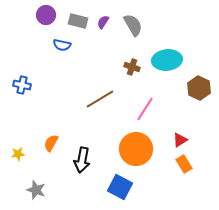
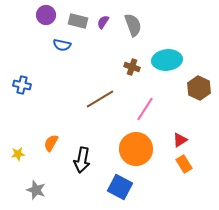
gray semicircle: rotated 10 degrees clockwise
